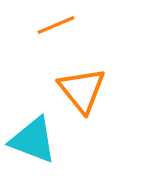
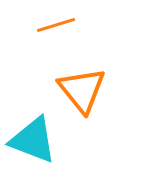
orange line: rotated 6 degrees clockwise
